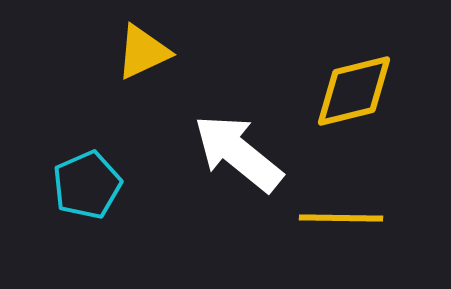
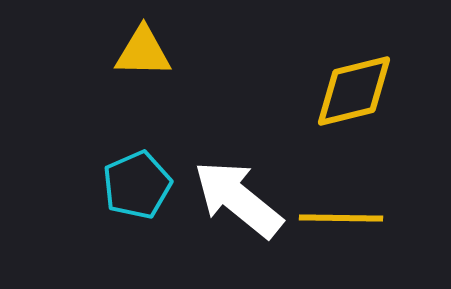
yellow triangle: rotated 26 degrees clockwise
white arrow: moved 46 px down
cyan pentagon: moved 50 px right
